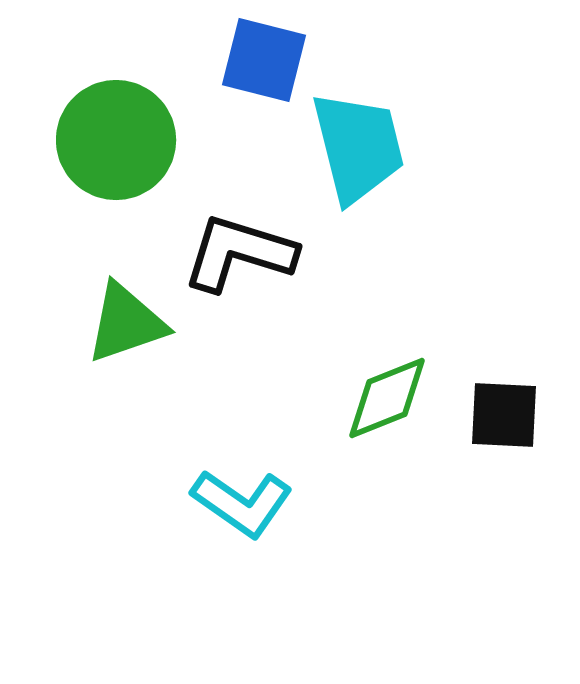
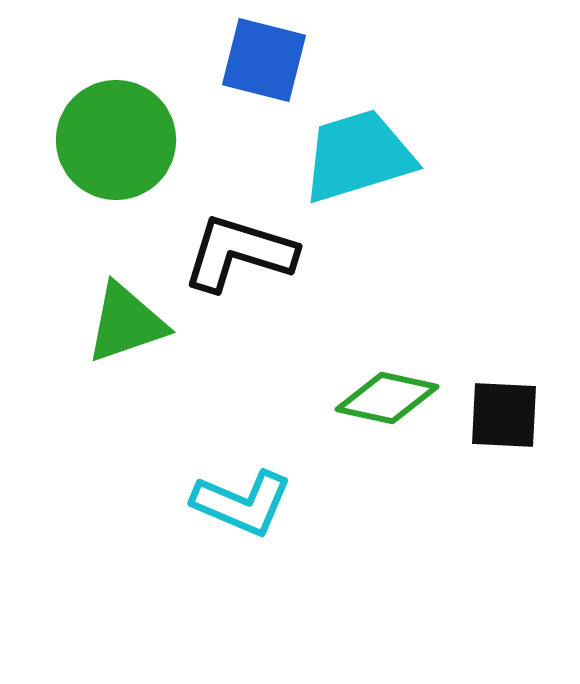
cyan trapezoid: moved 9 px down; rotated 93 degrees counterclockwise
green diamond: rotated 34 degrees clockwise
cyan L-shape: rotated 12 degrees counterclockwise
